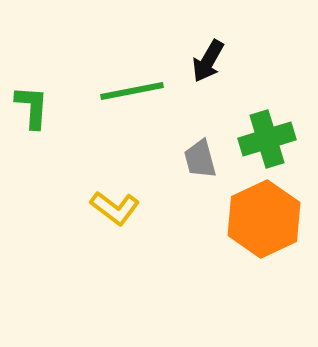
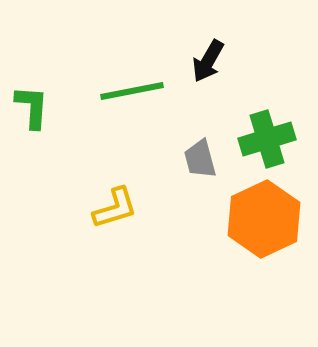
yellow L-shape: rotated 54 degrees counterclockwise
